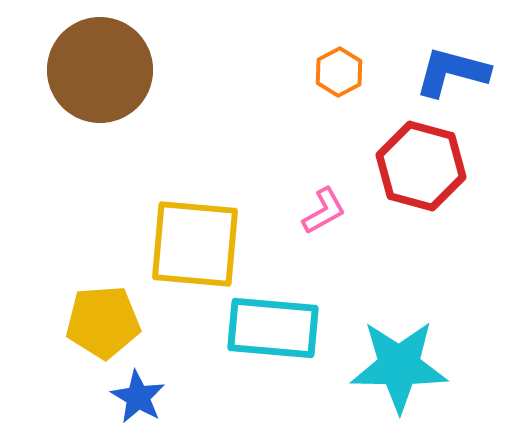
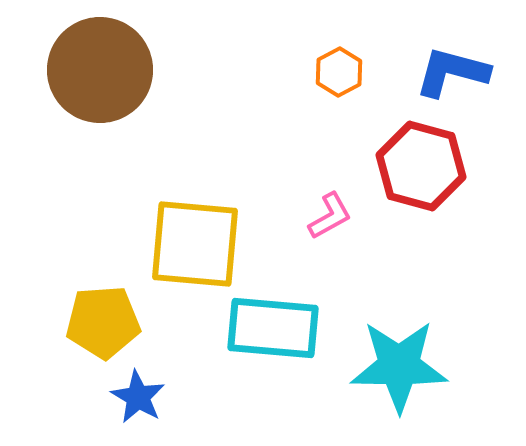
pink L-shape: moved 6 px right, 5 px down
